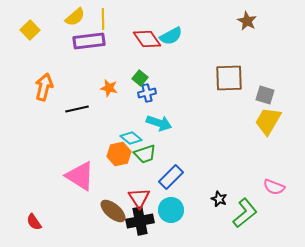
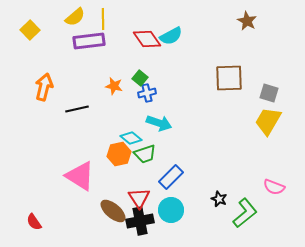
orange star: moved 5 px right, 2 px up
gray square: moved 4 px right, 2 px up
